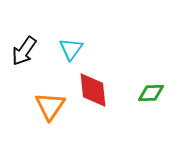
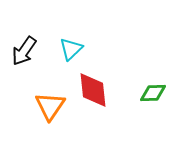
cyan triangle: rotated 10 degrees clockwise
green diamond: moved 2 px right
